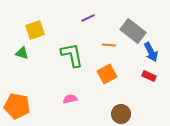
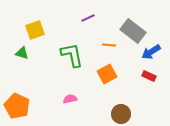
blue arrow: rotated 84 degrees clockwise
orange pentagon: rotated 15 degrees clockwise
